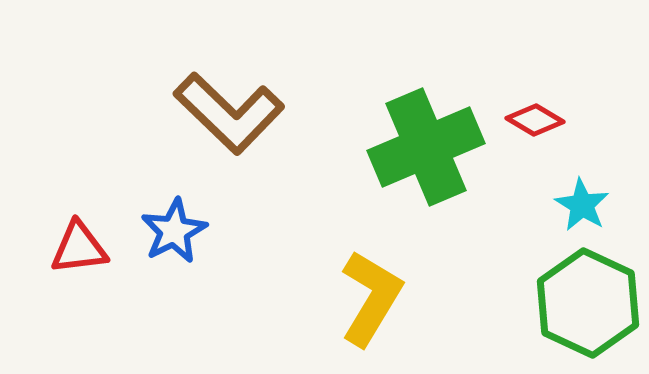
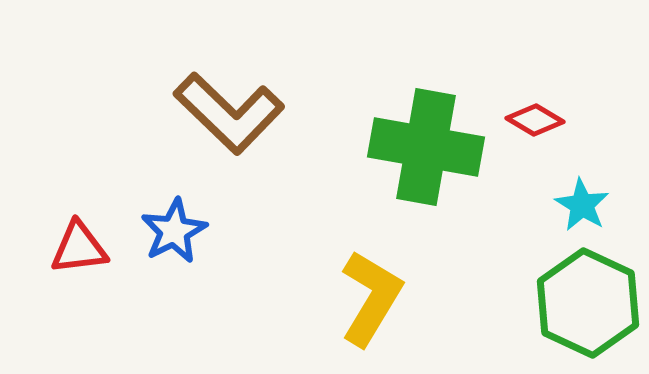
green cross: rotated 33 degrees clockwise
